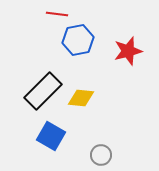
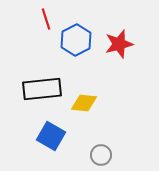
red line: moved 11 px left, 5 px down; rotated 65 degrees clockwise
blue hexagon: moved 2 px left; rotated 16 degrees counterclockwise
red star: moved 9 px left, 7 px up
black rectangle: moved 1 px left, 2 px up; rotated 39 degrees clockwise
yellow diamond: moved 3 px right, 5 px down
